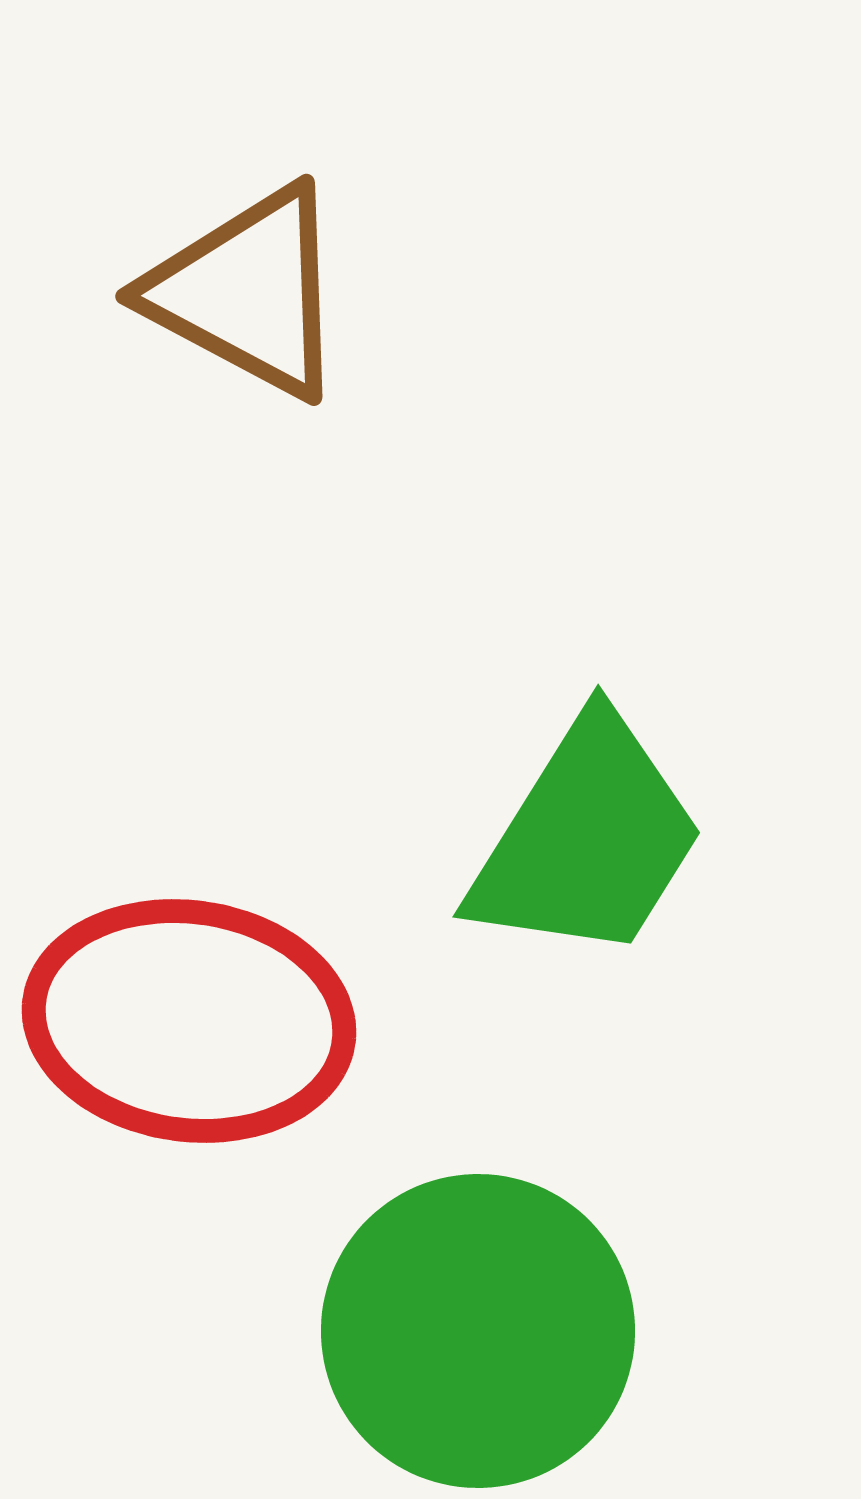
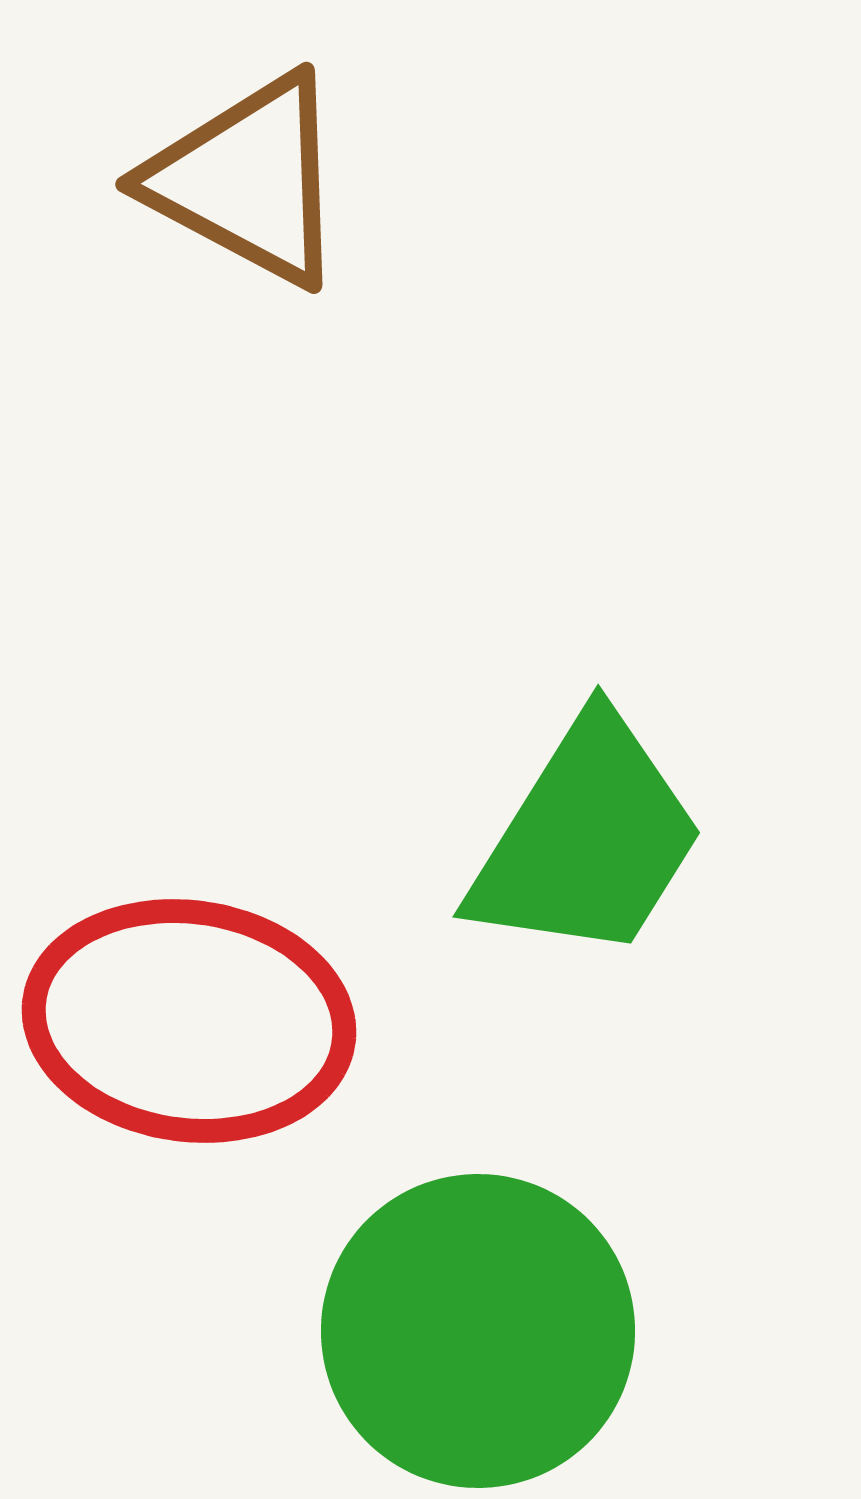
brown triangle: moved 112 px up
